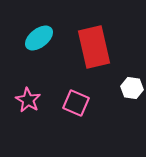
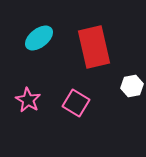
white hexagon: moved 2 px up; rotated 20 degrees counterclockwise
pink square: rotated 8 degrees clockwise
